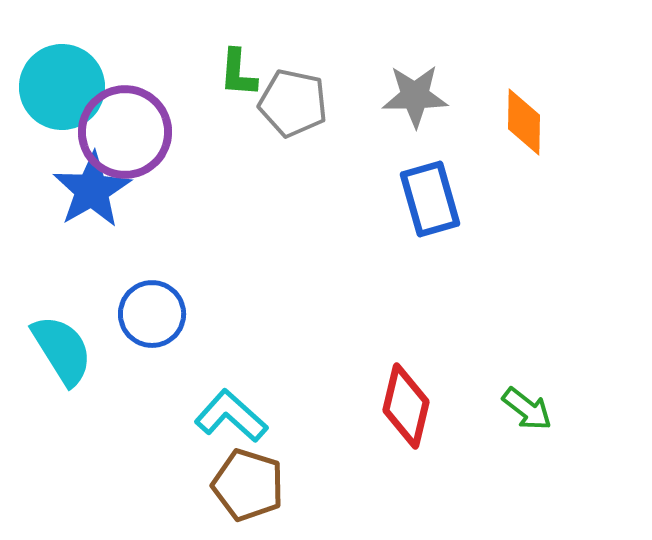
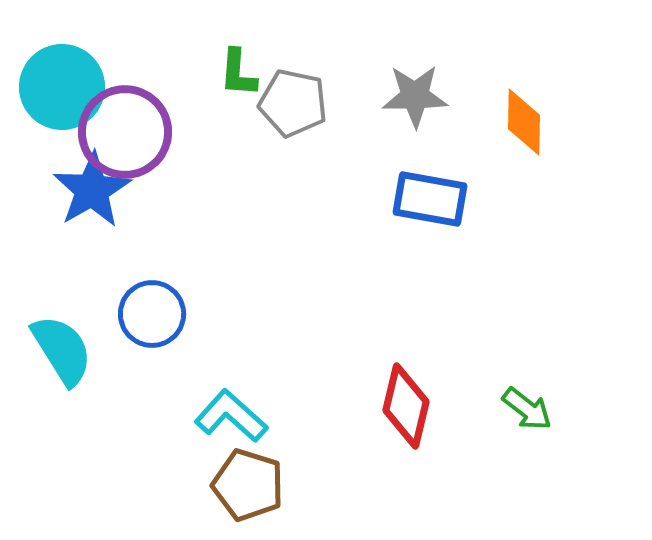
blue rectangle: rotated 64 degrees counterclockwise
